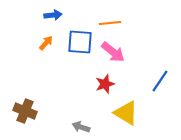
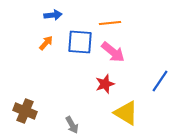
gray arrow: moved 9 px left, 2 px up; rotated 138 degrees counterclockwise
